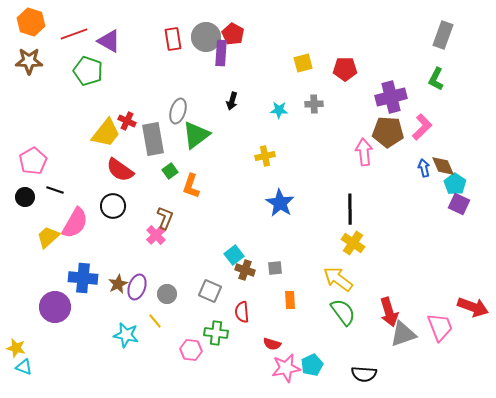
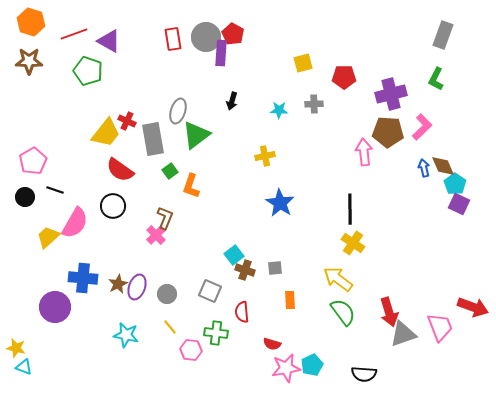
red pentagon at (345, 69): moved 1 px left, 8 px down
purple cross at (391, 97): moved 3 px up
yellow line at (155, 321): moved 15 px right, 6 px down
